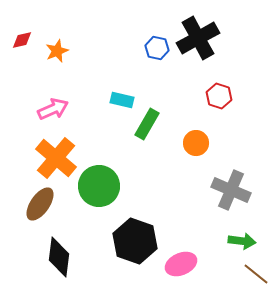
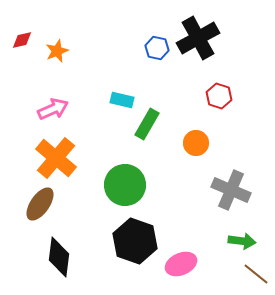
green circle: moved 26 px right, 1 px up
